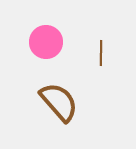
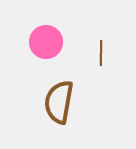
brown semicircle: rotated 129 degrees counterclockwise
